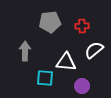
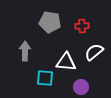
gray pentagon: rotated 15 degrees clockwise
white semicircle: moved 2 px down
purple circle: moved 1 px left, 1 px down
